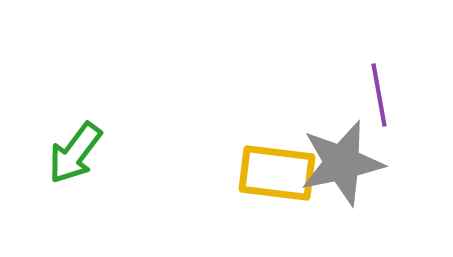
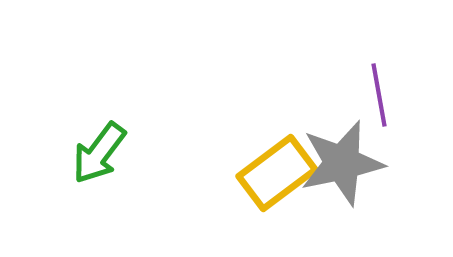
green arrow: moved 24 px right
yellow rectangle: rotated 44 degrees counterclockwise
